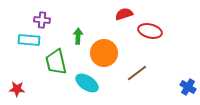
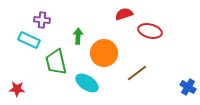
cyan rectangle: rotated 20 degrees clockwise
